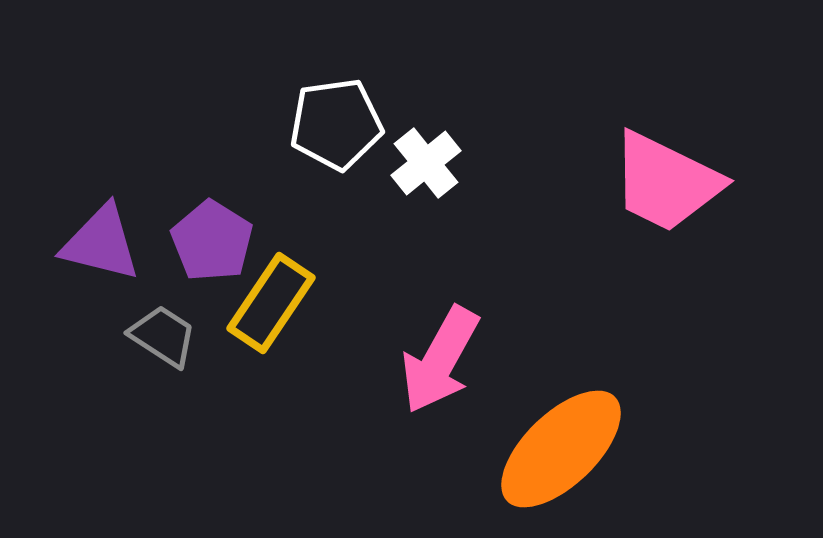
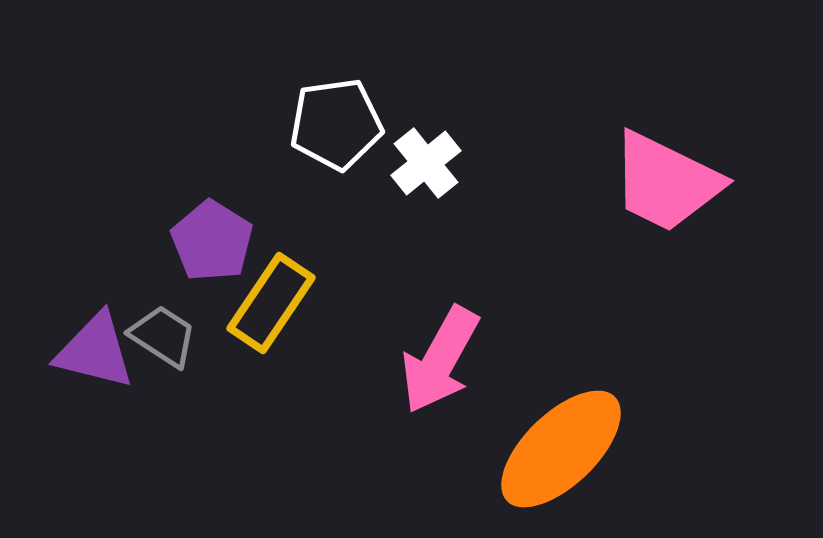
purple triangle: moved 6 px left, 108 px down
